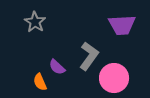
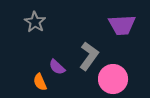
pink circle: moved 1 px left, 1 px down
